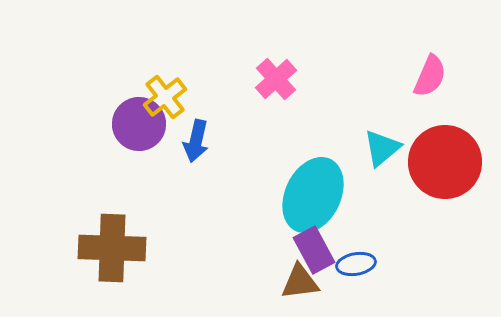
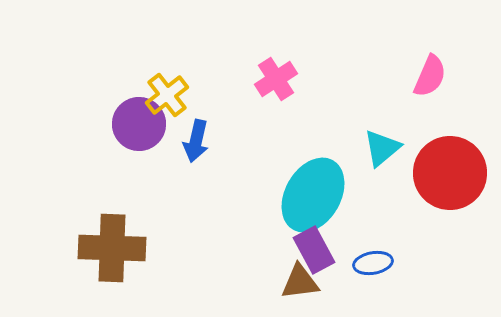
pink cross: rotated 9 degrees clockwise
yellow cross: moved 2 px right, 2 px up
red circle: moved 5 px right, 11 px down
cyan ellipse: rotated 4 degrees clockwise
blue ellipse: moved 17 px right, 1 px up
